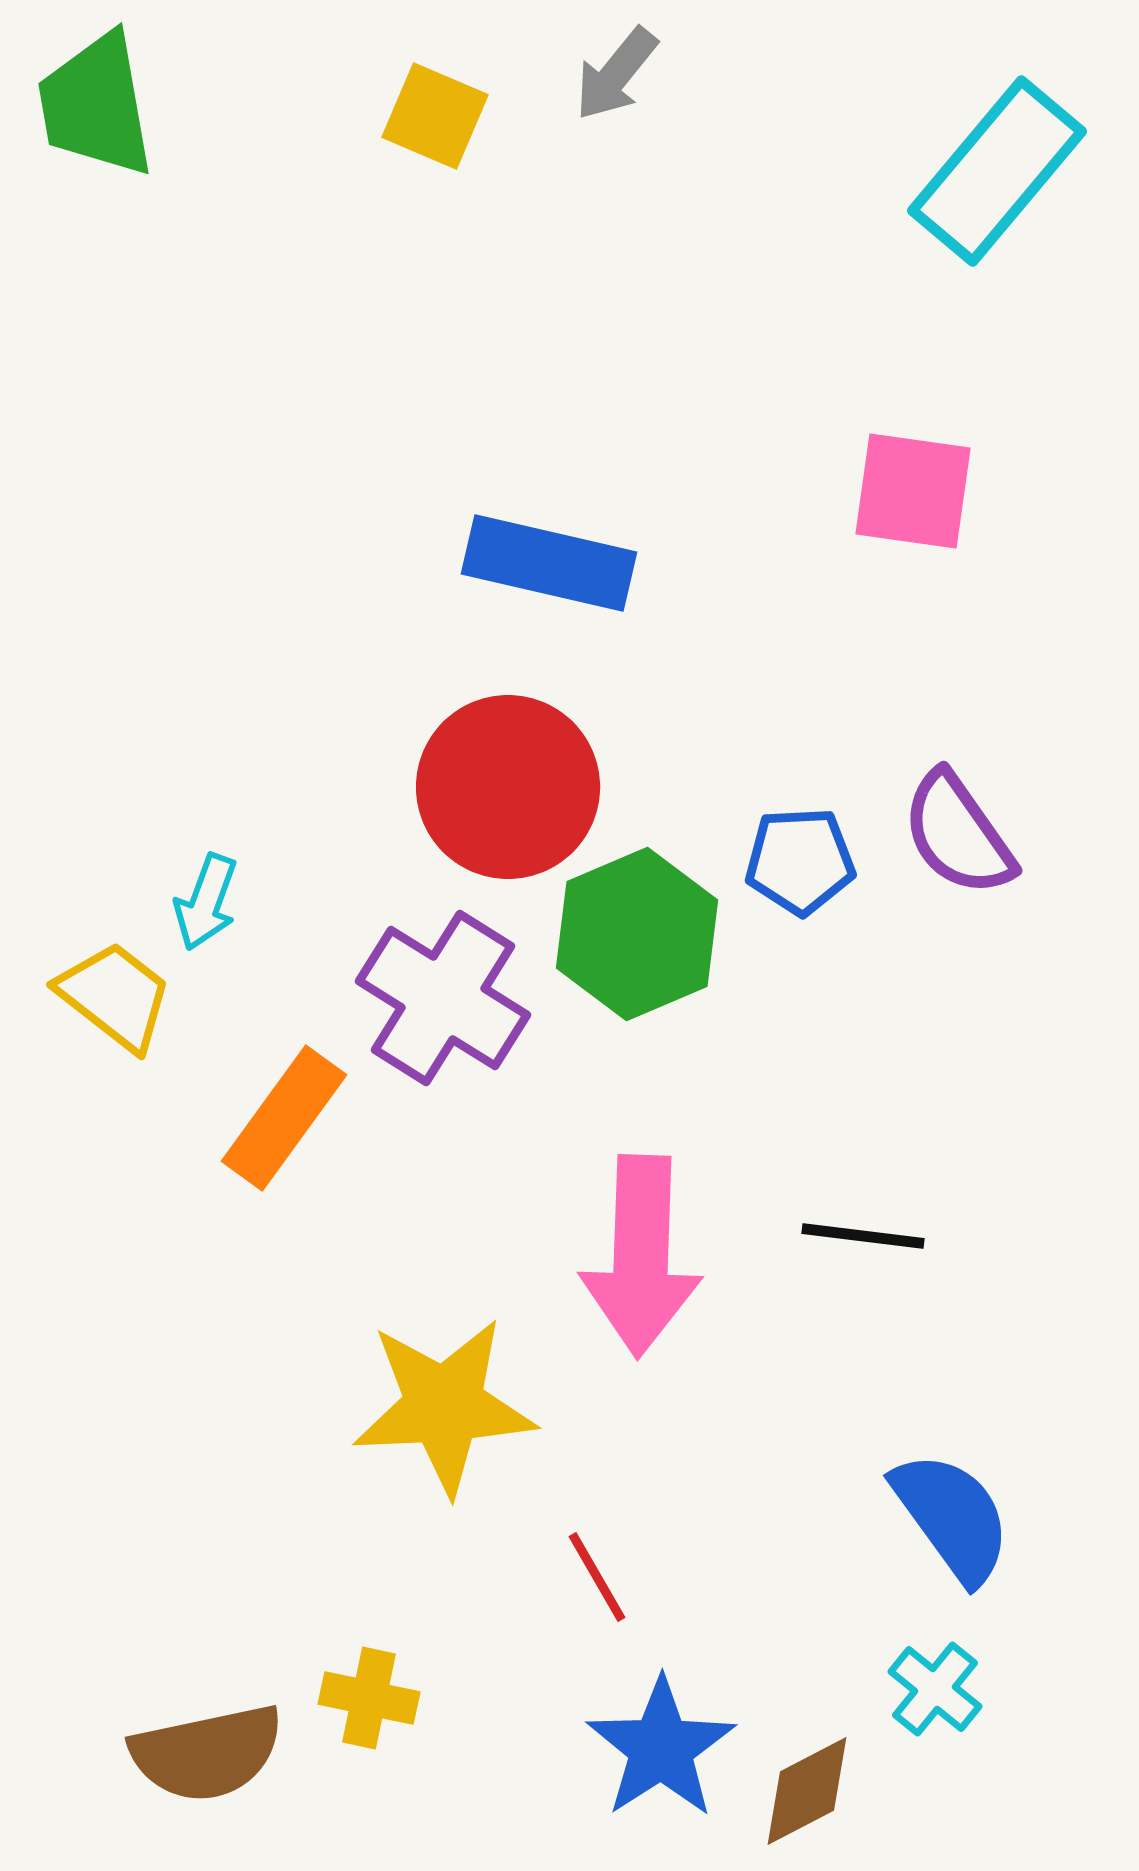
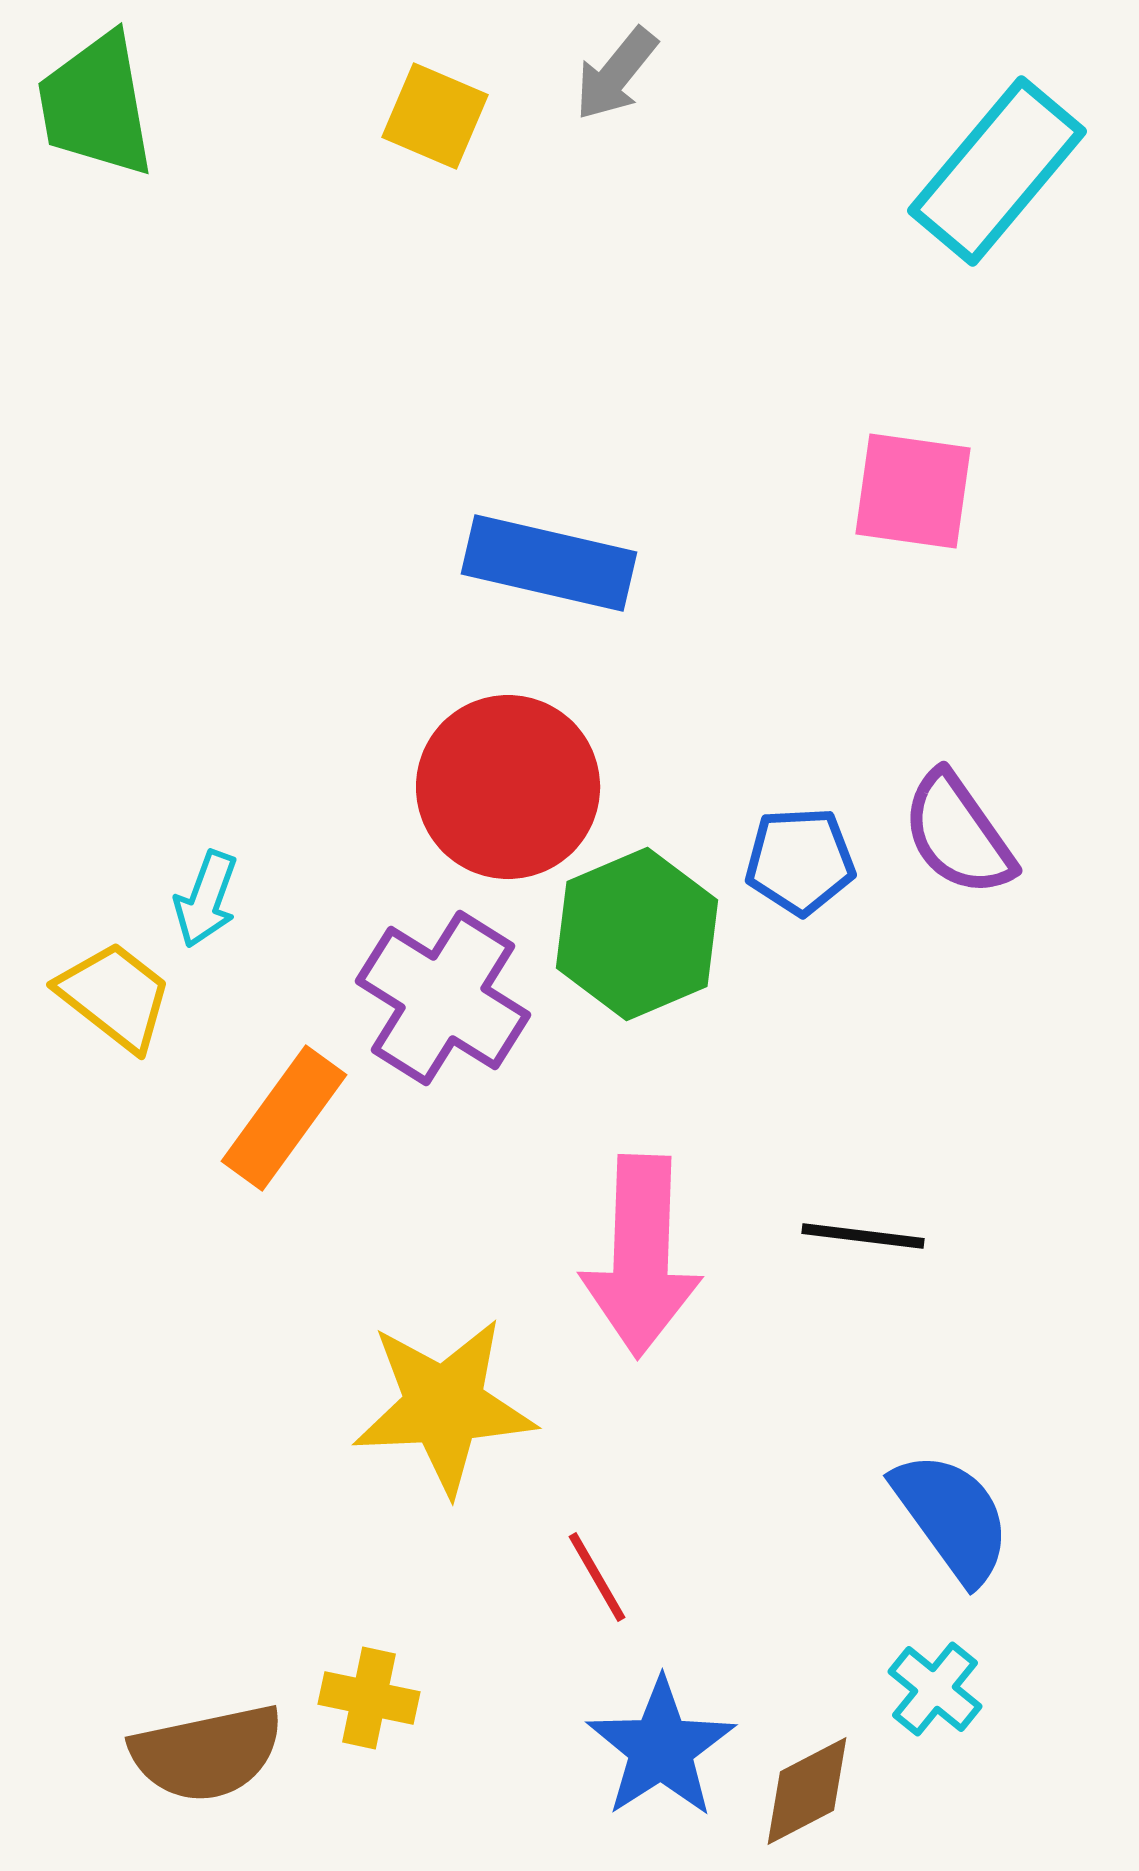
cyan arrow: moved 3 px up
